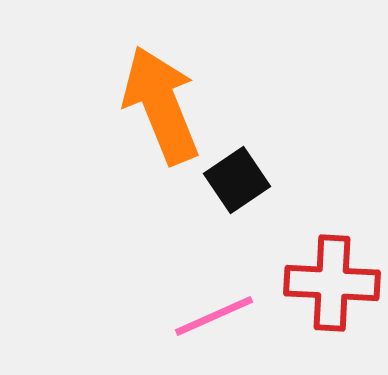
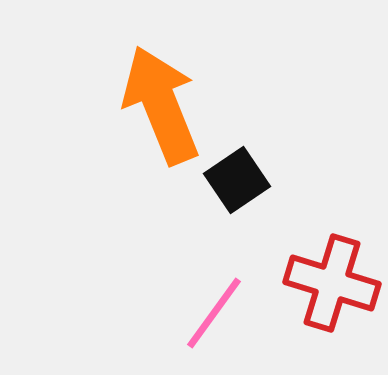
red cross: rotated 14 degrees clockwise
pink line: moved 3 px up; rotated 30 degrees counterclockwise
